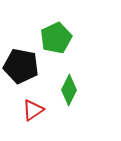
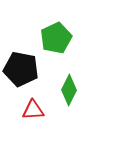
black pentagon: moved 3 px down
red triangle: rotated 30 degrees clockwise
